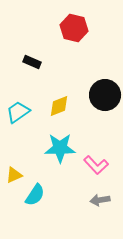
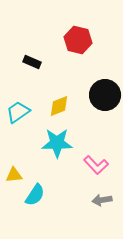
red hexagon: moved 4 px right, 12 px down
cyan star: moved 3 px left, 5 px up
yellow triangle: rotated 18 degrees clockwise
gray arrow: moved 2 px right
